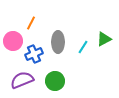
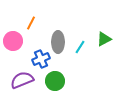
cyan line: moved 3 px left
blue cross: moved 7 px right, 5 px down
